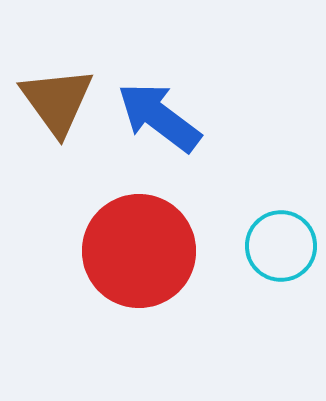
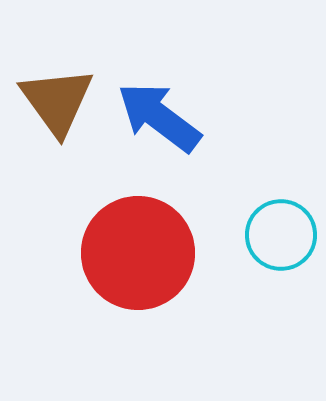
cyan circle: moved 11 px up
red circle: moved 1 px left, 2 px down
